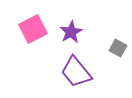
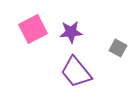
purple star: rotated 25 degrees clockwise
